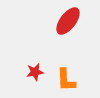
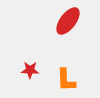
red star: moved 5 px left, 2 px up; rotated 12 degrees clockwise
